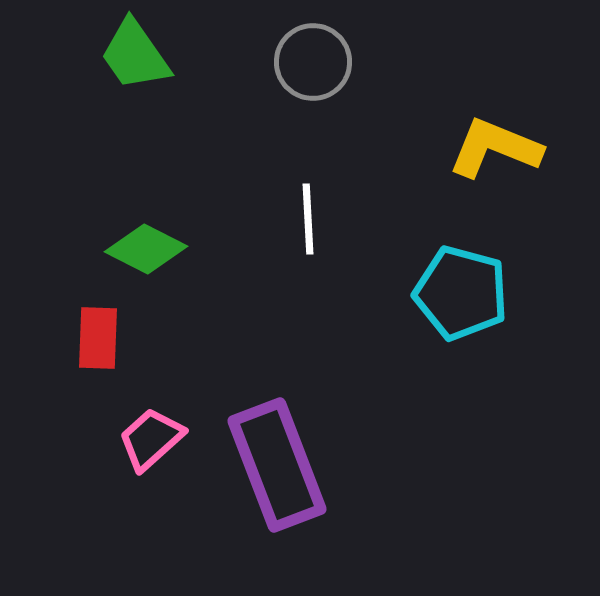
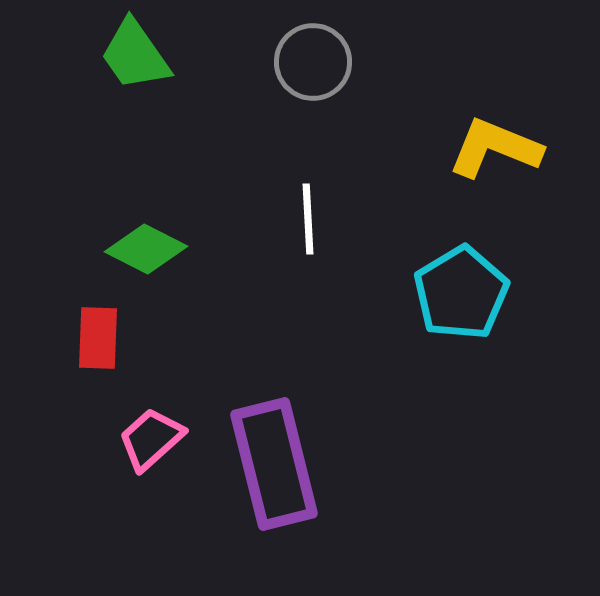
cyan pentagon: rotated 26 degrees clockwise
purple rectangle: moved 3 px left, 1 px up; rotated 7 degrees clockwise
